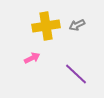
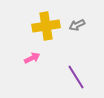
purple line: moved 3 px down; rotated 15 degrees clockwise
